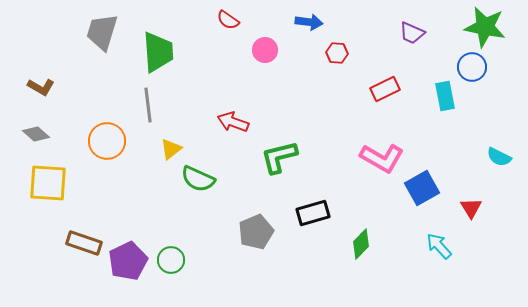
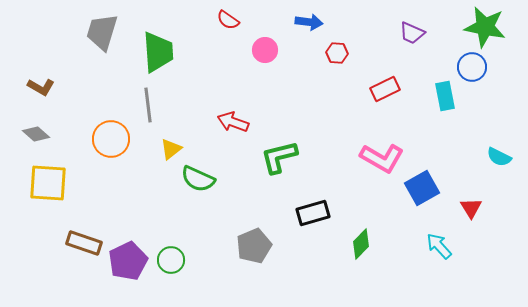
orange circle: moved 4 px right, 2 px up
gray pentagon: moved 2 px left, 14 px down
